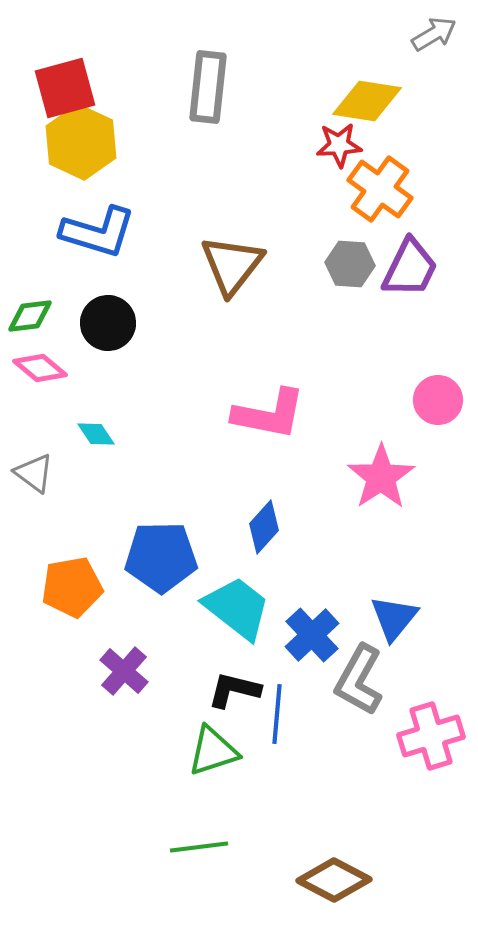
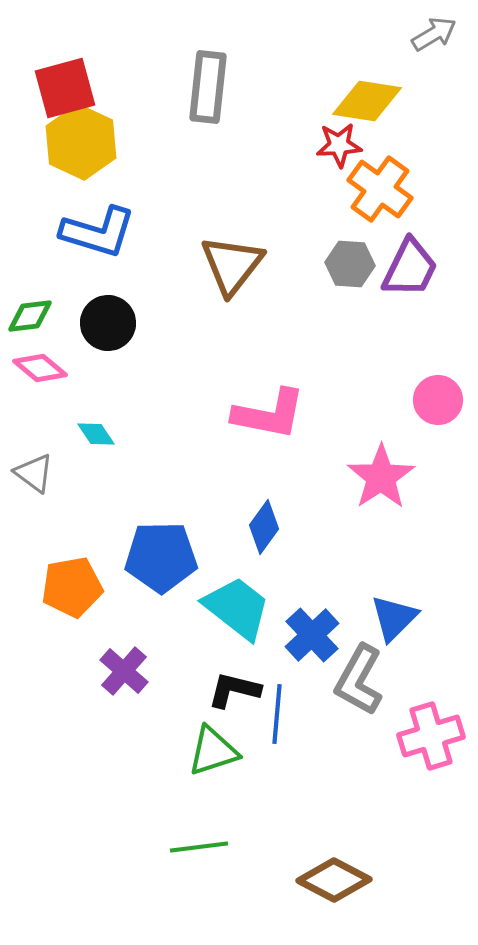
blue diamond: rotated 6 degrees counterclockwise
blue triangle: rotated 6 degrees clockwise
